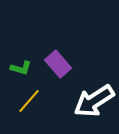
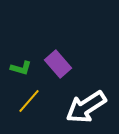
white arrow: moved 8 px left, 6 px down
